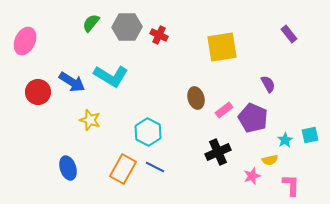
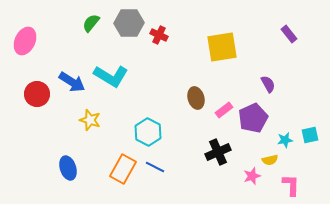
gray hexagon: moved 2 px right, 4 px up
red circle: moved 1 px left, 2 px down
purple pentagon: rotated 24 degrees clockwise
cyan star: rotated 21 degrees clockwise
